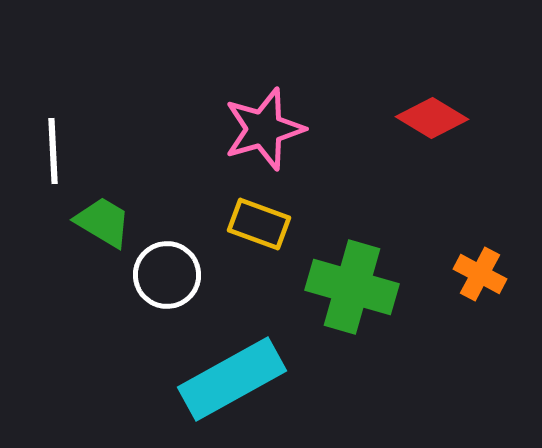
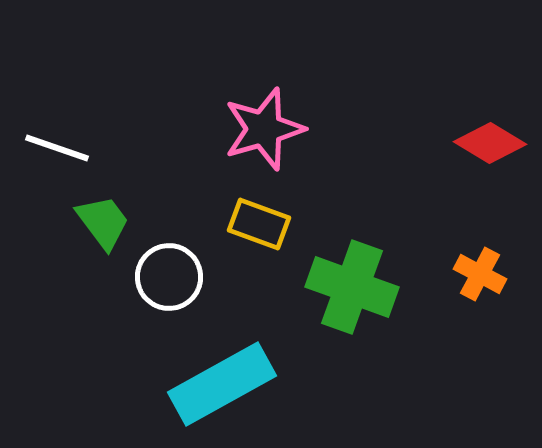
red diamond: moved 58 px right, 25 px down
white line: moved 4 px right, 3 px up; rotated 68 degrees counterclockwise
green trapezoid: rotated 22 degrees clockwise
white circle: moved 2 px right, 2 px down
green cross: rotated 4 degrees clockwise
cyan rectangle: moved 10 px left, 5 px down
